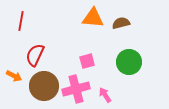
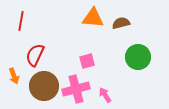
green circle: moved 9 px right, 5 px up
orange arrow: rotated 42 degrees clockwise
